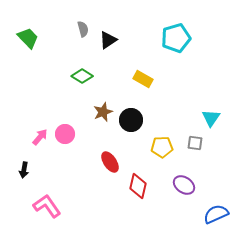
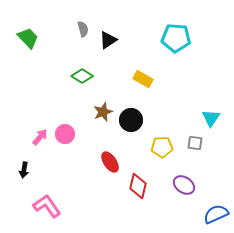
cyan pentagon: rotated 20 degrees clockwise
